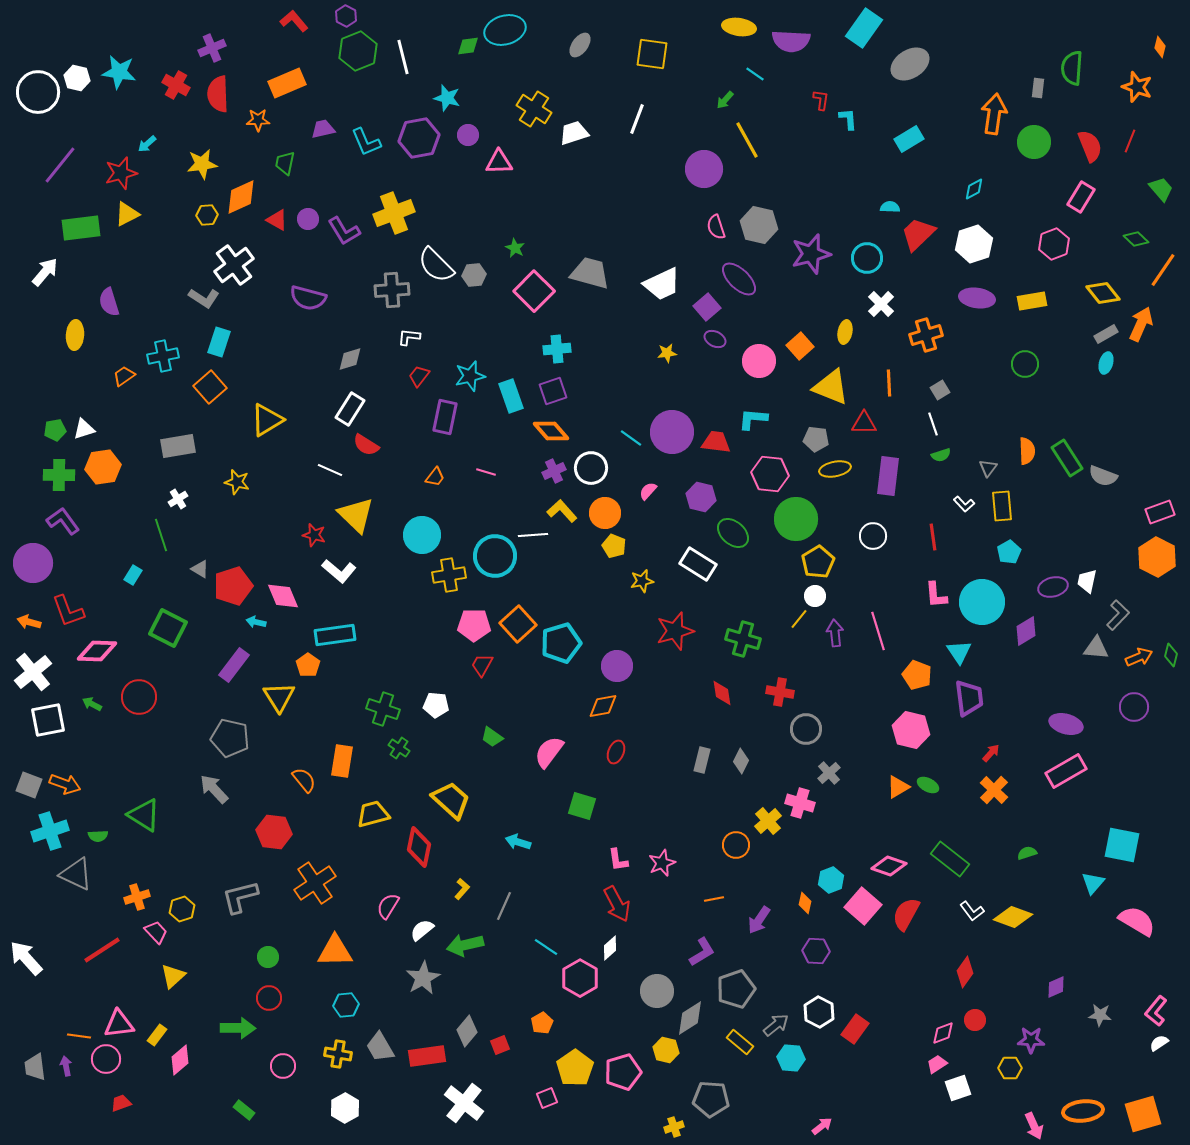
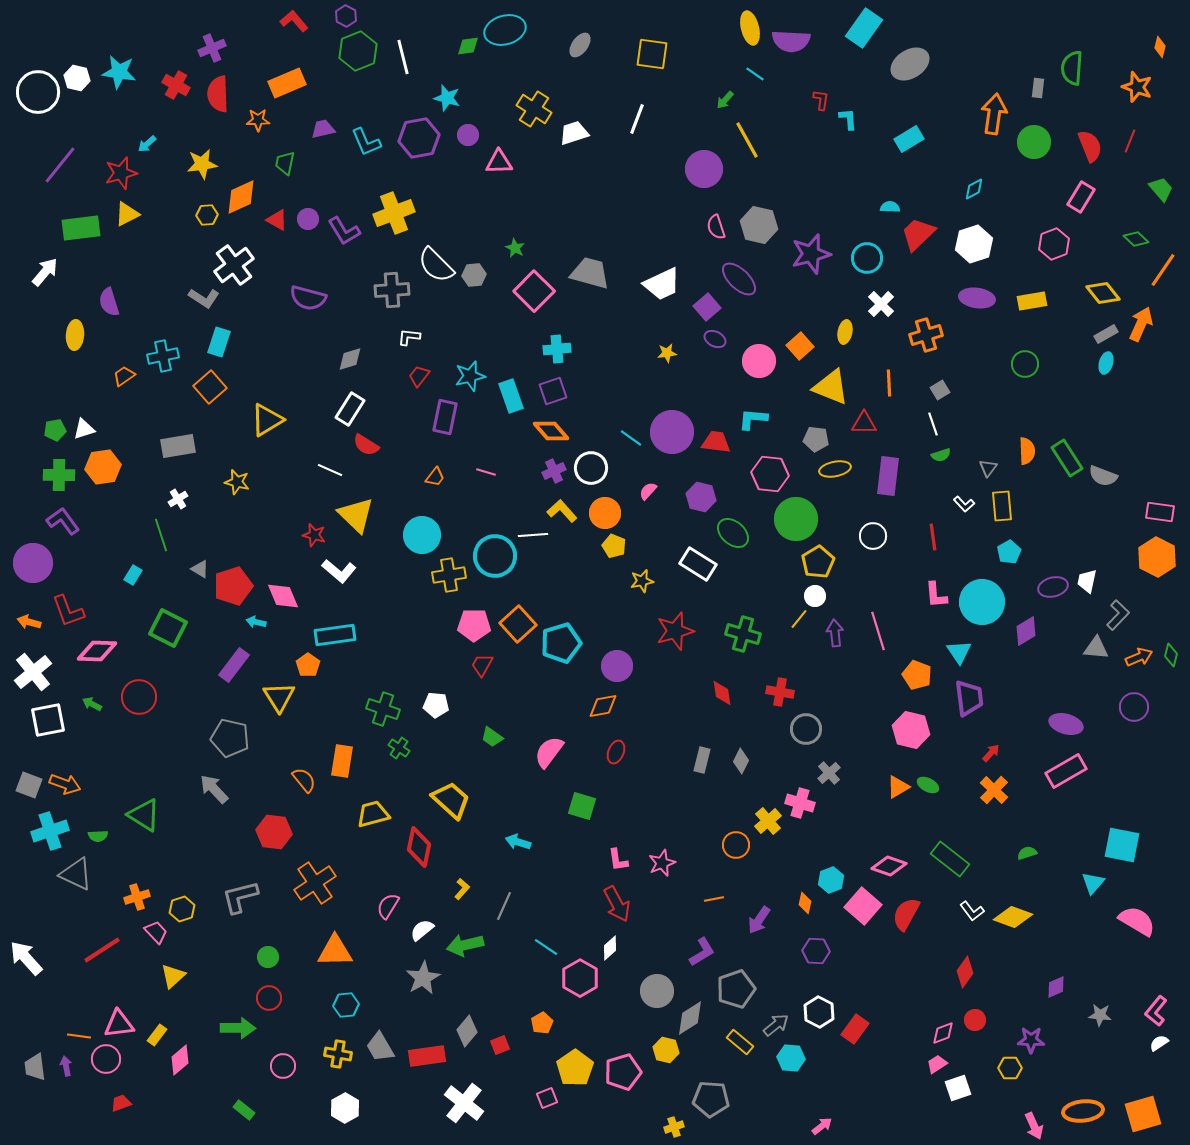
yellow ellipse at (739, 27): moved 11 px right, 1 px down; rotated 68 degrees clockwise
pink rectangle at (1160, 512): rotated 28 degrees clockwise
green cross at (743, 639): moved 5 px up
